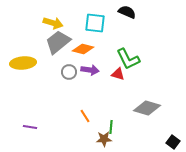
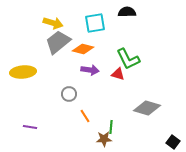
black semicircle: rotated 24 degrees counterclockwise
cyan square: rotated 15 degrees counterclockwise
yellow ellipse: moved 9 px down
gray circle: moved 22 px down
